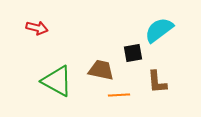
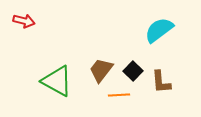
red arrow: moved 13 px left, 7 px up
black square: moved 18 px down; rotated 36 degrees counterclockwise
brown trapezoid: rotated 64 degrees counterclockwise
brown L-shape: moved 4 px right
